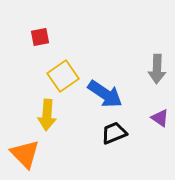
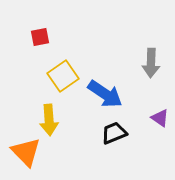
gray arrow: moved 6 px left, 6 px up
yellow arrow: moved 2 px right, 5 px down; rotated 8 degrees counterclockwise
orange triangle: moved 1 px right, 2 px up
